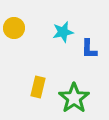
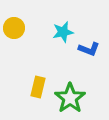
blue L-shape: rotated 70 degrees counterclockwise
green star: moved 4 px left
